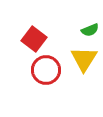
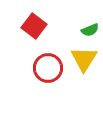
red square: moved 13 px up
red circle: moved 2 px right, 2 px up
